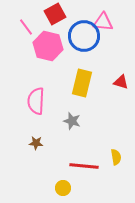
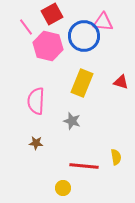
red square: moved 3 px left
yellow rectangle: rotated 8 degrees clockwise
